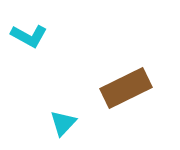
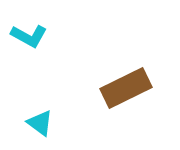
cyan triangle: moved 23 px left; rotated 36 degrees counterclockwise
